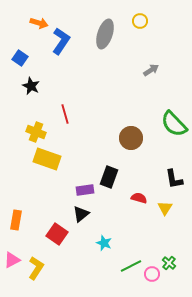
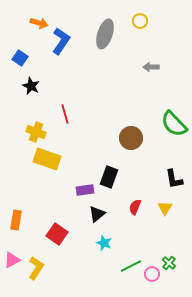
gray arrow: moved 3 px up; rotated 147 degrees counterclockwise
red semicircle: moved 4 px left, 9 px down; rotated 84 degrees counterclockwise
black triangle: moved 16 px right
